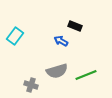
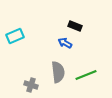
cyan rectangle: rotated 30 degrees clockwise
blue arrow: moved 4 px right, 2 px down
gray semicircle: moved 1 px right, 1 px down; rotated 80 degrees counterclockwise
